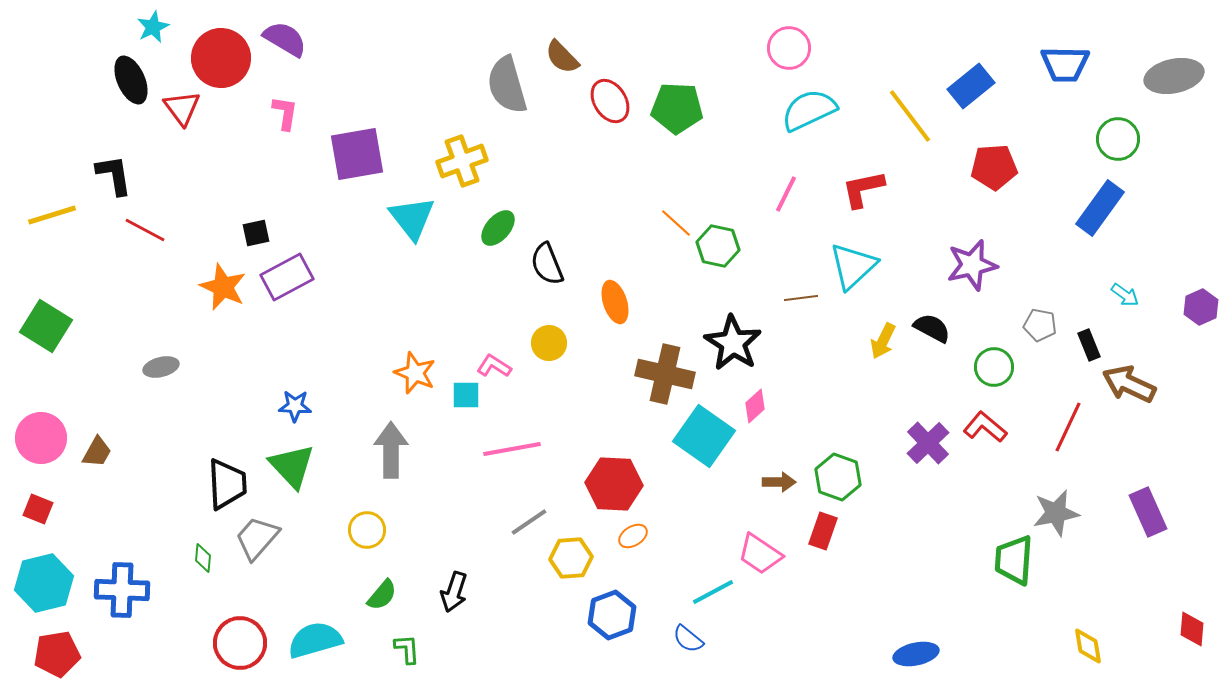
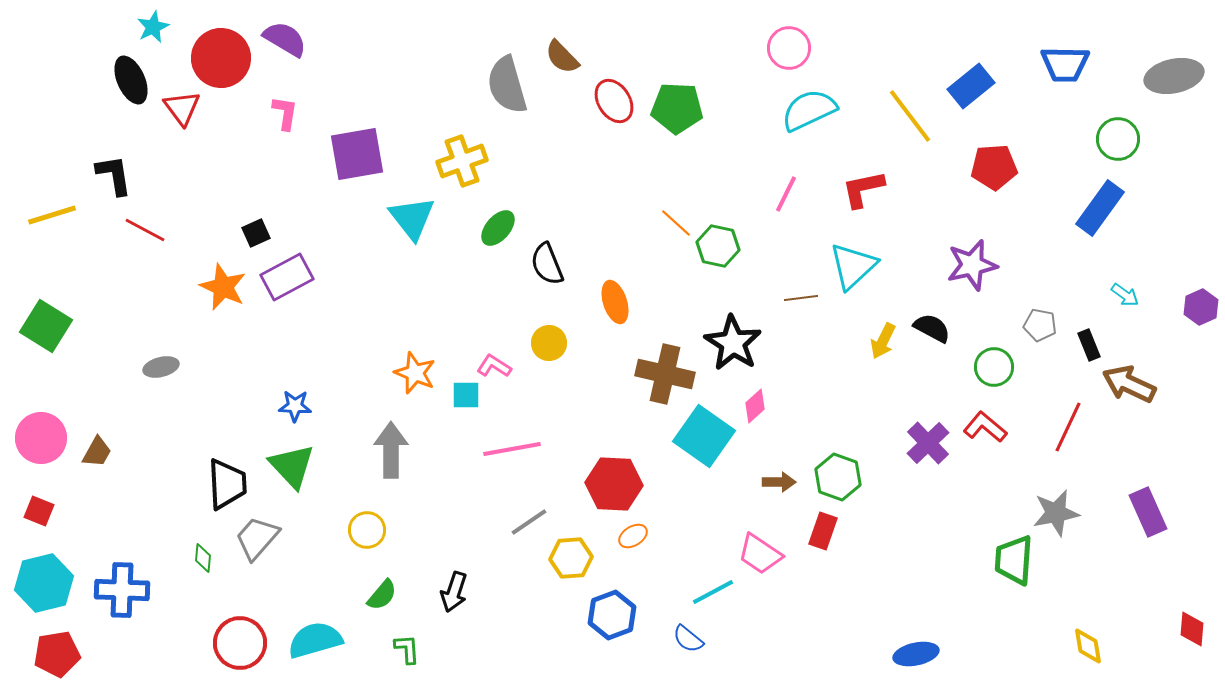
red ellipse at (610, 101): moved 4 px right
black square at (256, 233): rotated 12 degrees counterclockwise
red square at (38, 509): moved 1 px right, 2 px down
